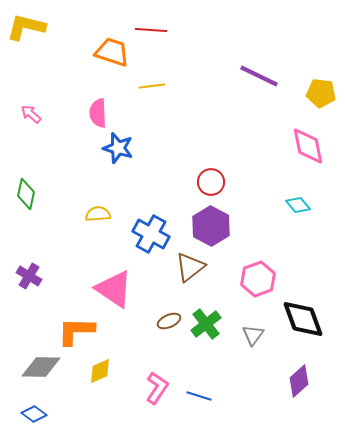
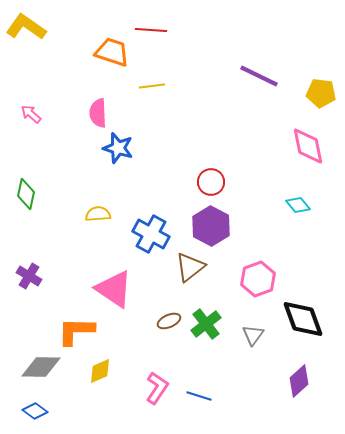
yellow L-shape: rotated 21 degrees clockwise
blue diamond: moved 1 px right, 3 px up
